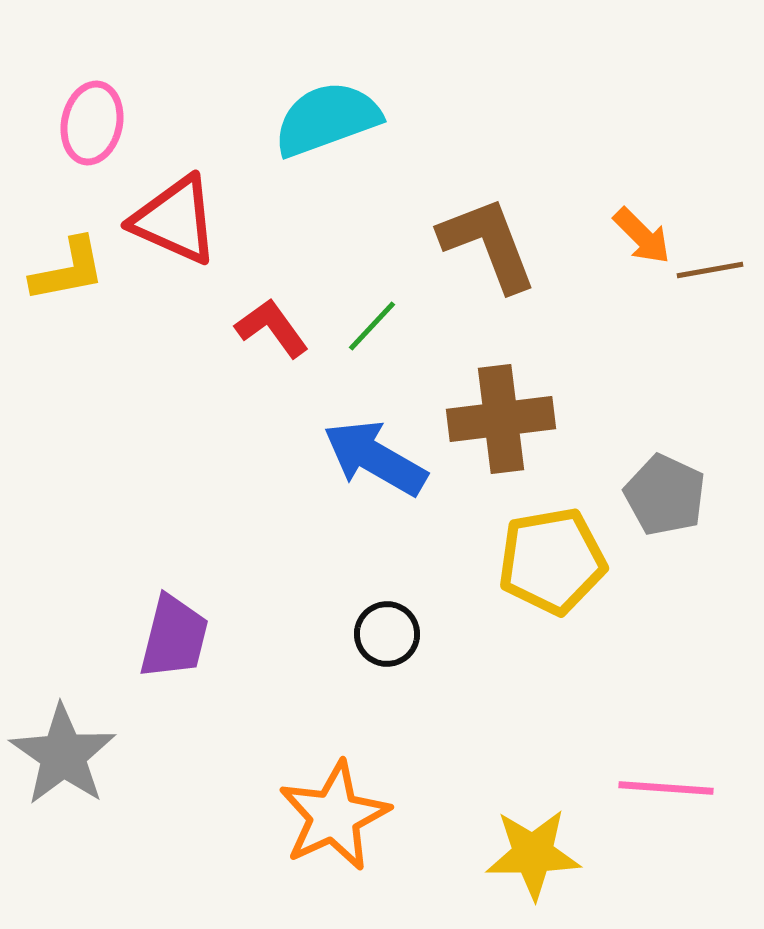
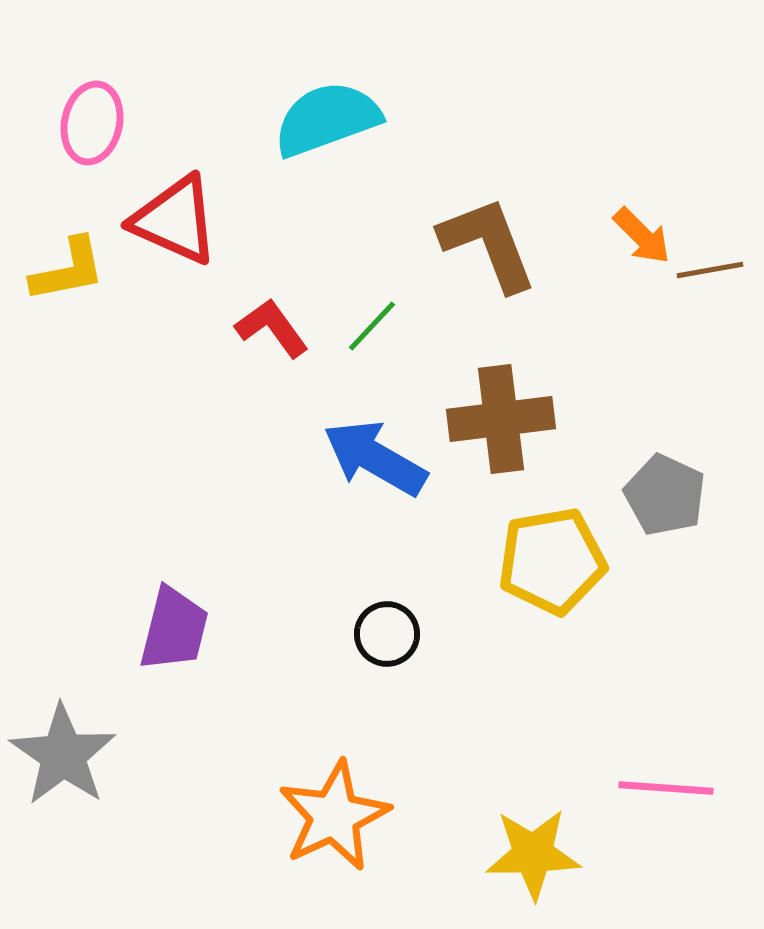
purple trapezoid: moved 8 px up
